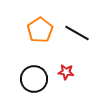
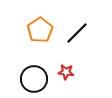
black line: rotated 75 degrees counterclockwise
